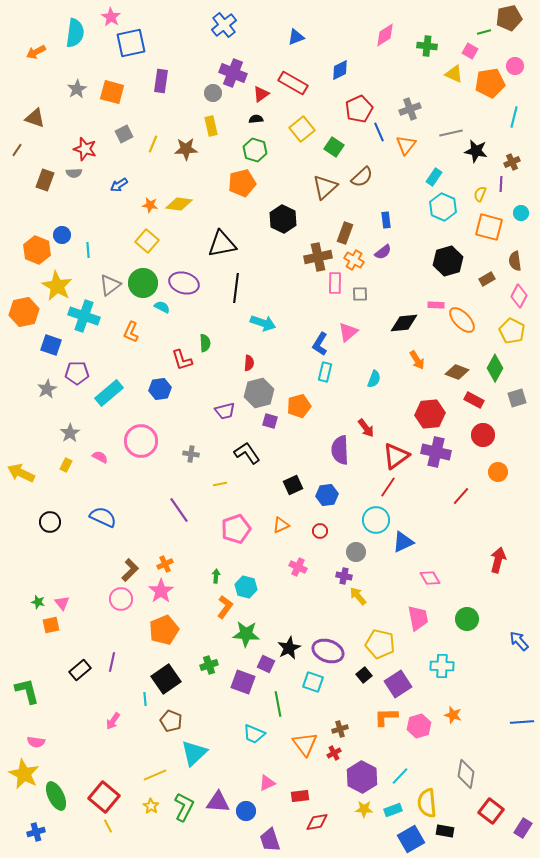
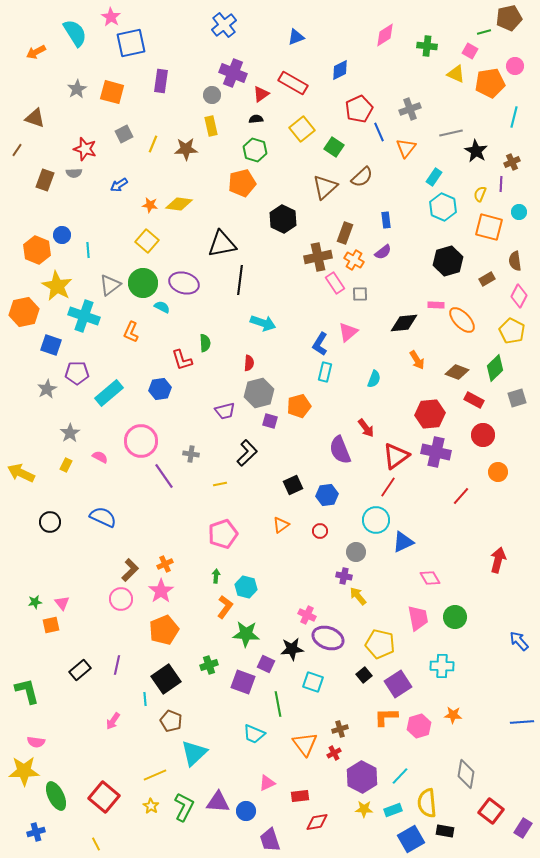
cyan semicircle at (75, 33): rotated 40 degrees counterclockwise
yellow triangle at (454, 74): moved 2 px right
gray circle at (213, 93): moved 1 px left, 2 px down
orange triangle at (406, 145): moved 3 px down
black star at (476, 151): rotated 20 degrees clockwise
cyan circle at (521, 213): moved 2 px left, 1 px up
pink rectangle at (335, 283): rotated 35 degrees counterclockwise
black line at (236, 288): moved 4 px right, 8 px up
green diamond at (495, 368): rotated 16 degrees clockwise
purple semicircle at (340, 450): rotated 20 degrees counterclockwise
black L-shape at (247, 453): rotated 80 degrees clockwise
purple line at (179, 510): moved 15 px left, 34 px up
orange triangle at (281, 525): rotated 12 degrees counterclockwise
pink pentagon at (236, 529): moved 13 px left, 5 px down
pink cross at (298, 567): moved 9 px right, 48 px down
green star at (38, 602): moved 3 px left; rotated 24 degrees counterclockwise
green circle at (467, 619): moved 12 px left, 2 px up
black star at (289, 648): moved 3 px right, 1 px down; rotated 20 degrees clockwise
purple ellipse at (328, 651): moved 13 px up
purple line at (112, 662): moved 5 px right, 3 px down
orange star at (453, 715): rotated 12 degrees counterclockwise
yellow star at (24, 774): moved 3 px up; rotated 28 degrees counterclockwise
yellow line at (108, 826): moved 12 px left, 18 px down
